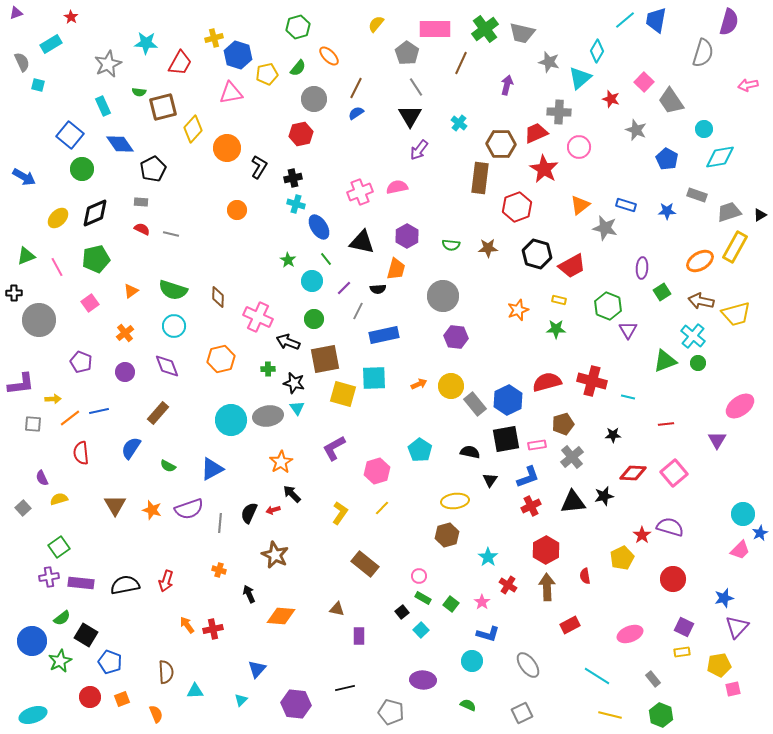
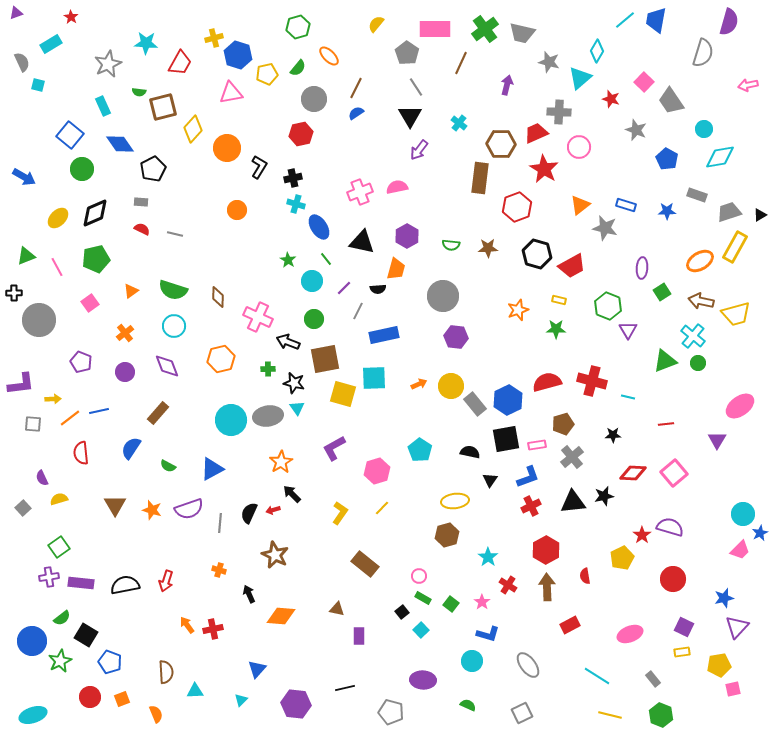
gray line at (171, 234): moved 4 px right
